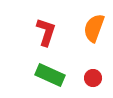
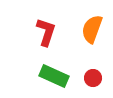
orange semicircle: moved 2 px left, 1 px down
green rectangle: moved 4 px right, 1 px down
